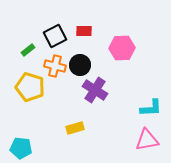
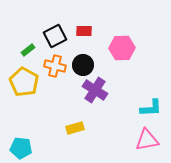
black circle: moved 3 px right
yellow pentagon: moved 6 px left, 5 px up; rotated 12 degrees clockwise
